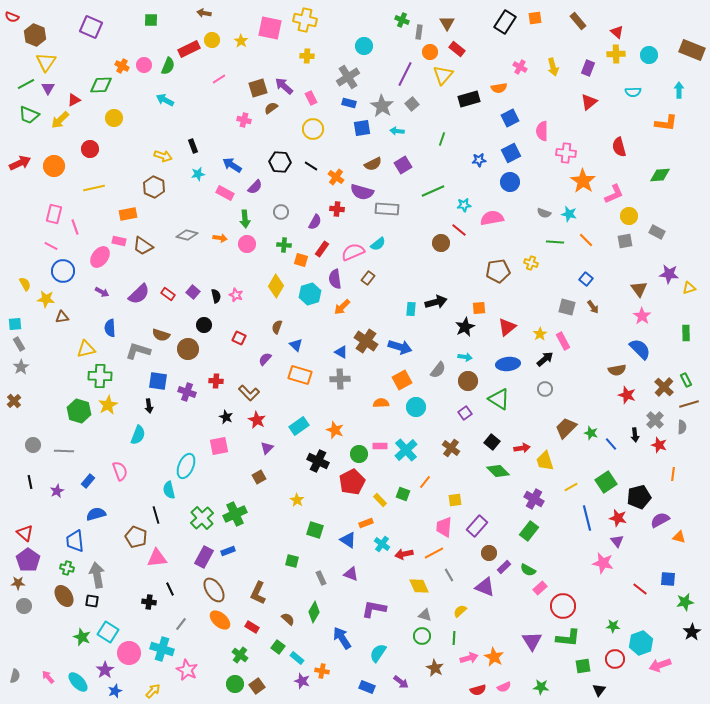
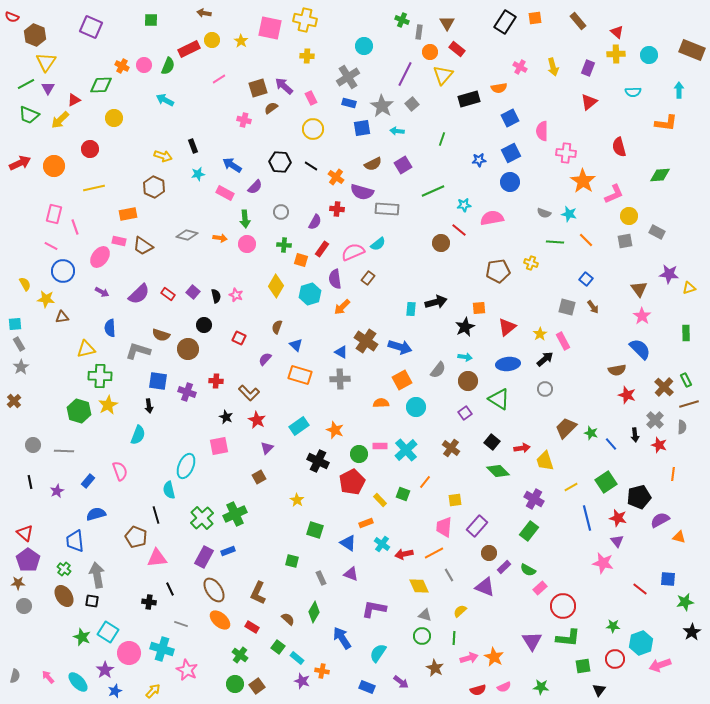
blue triangle at (348, 540): moved 3 px down
green cross at (67, 568): moved 3 px left, 1 px down; rotated 24 degrees clockwise
gray line at (181, 624): rotated 72 degrees clockwise
